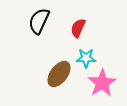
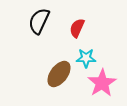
red semicircle: moved 1 px left
